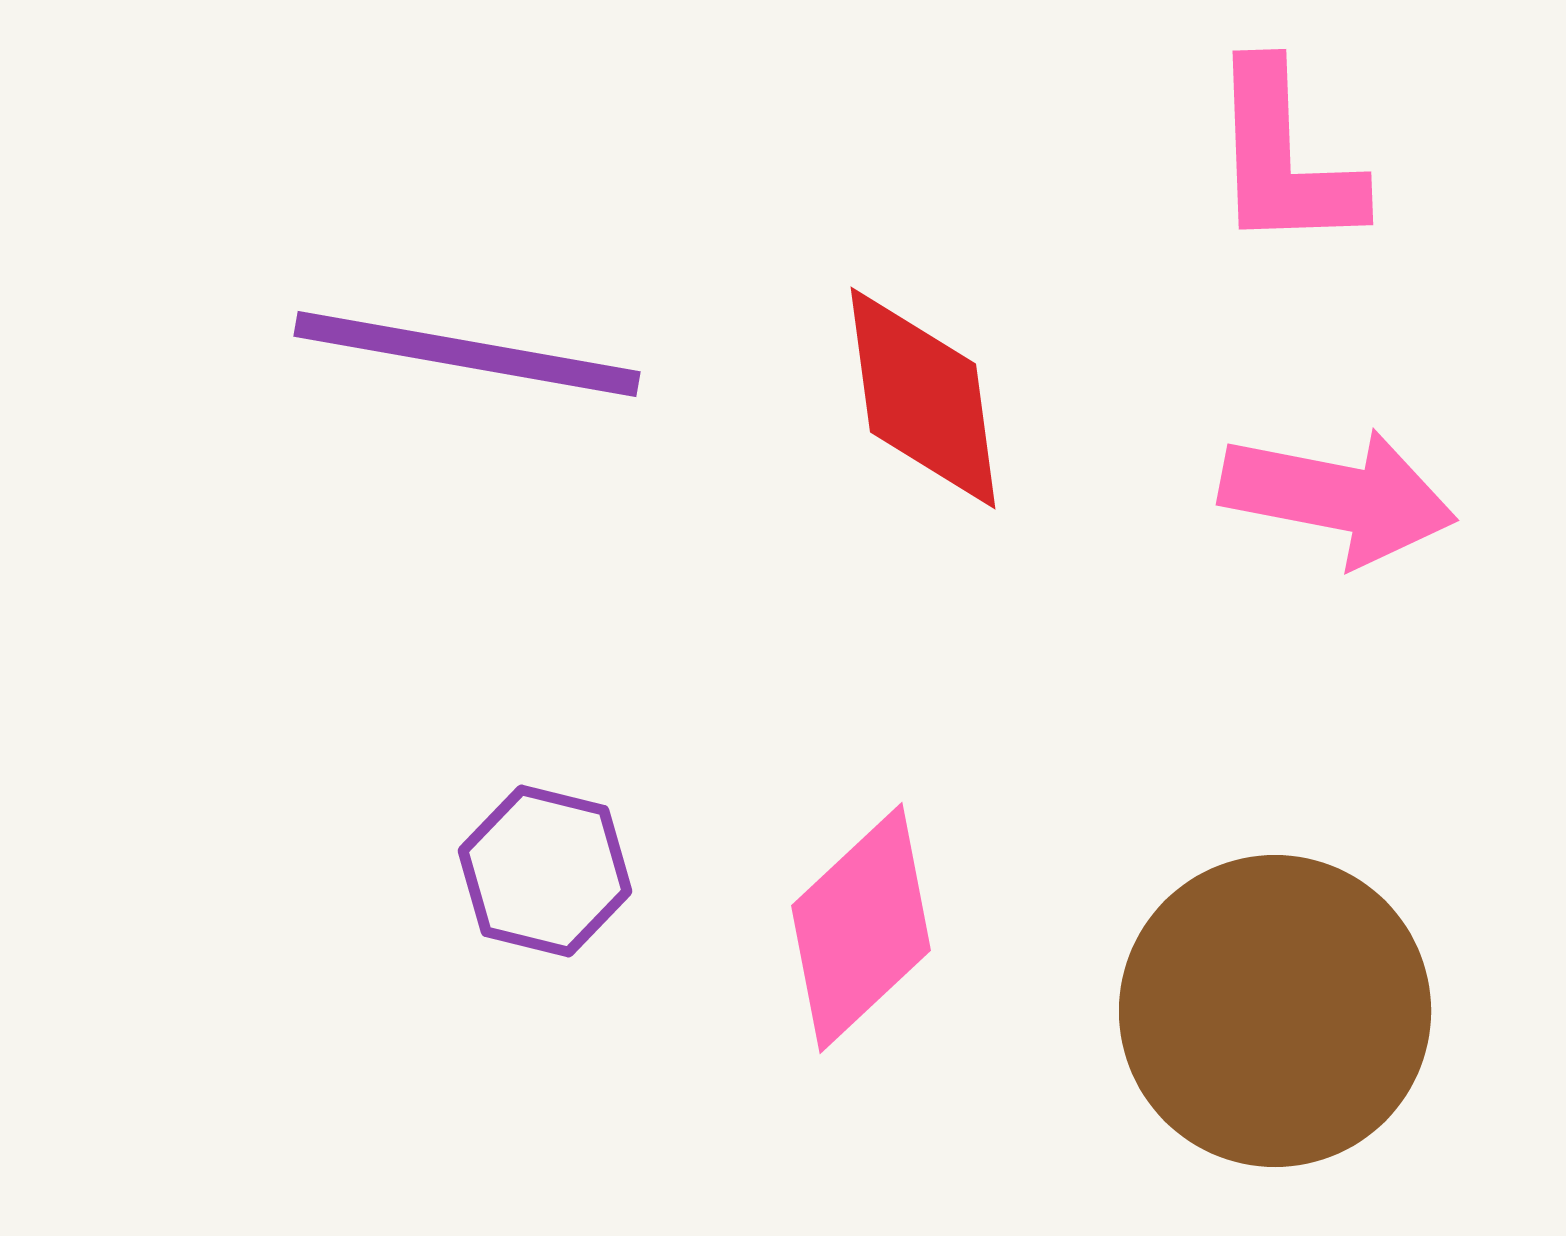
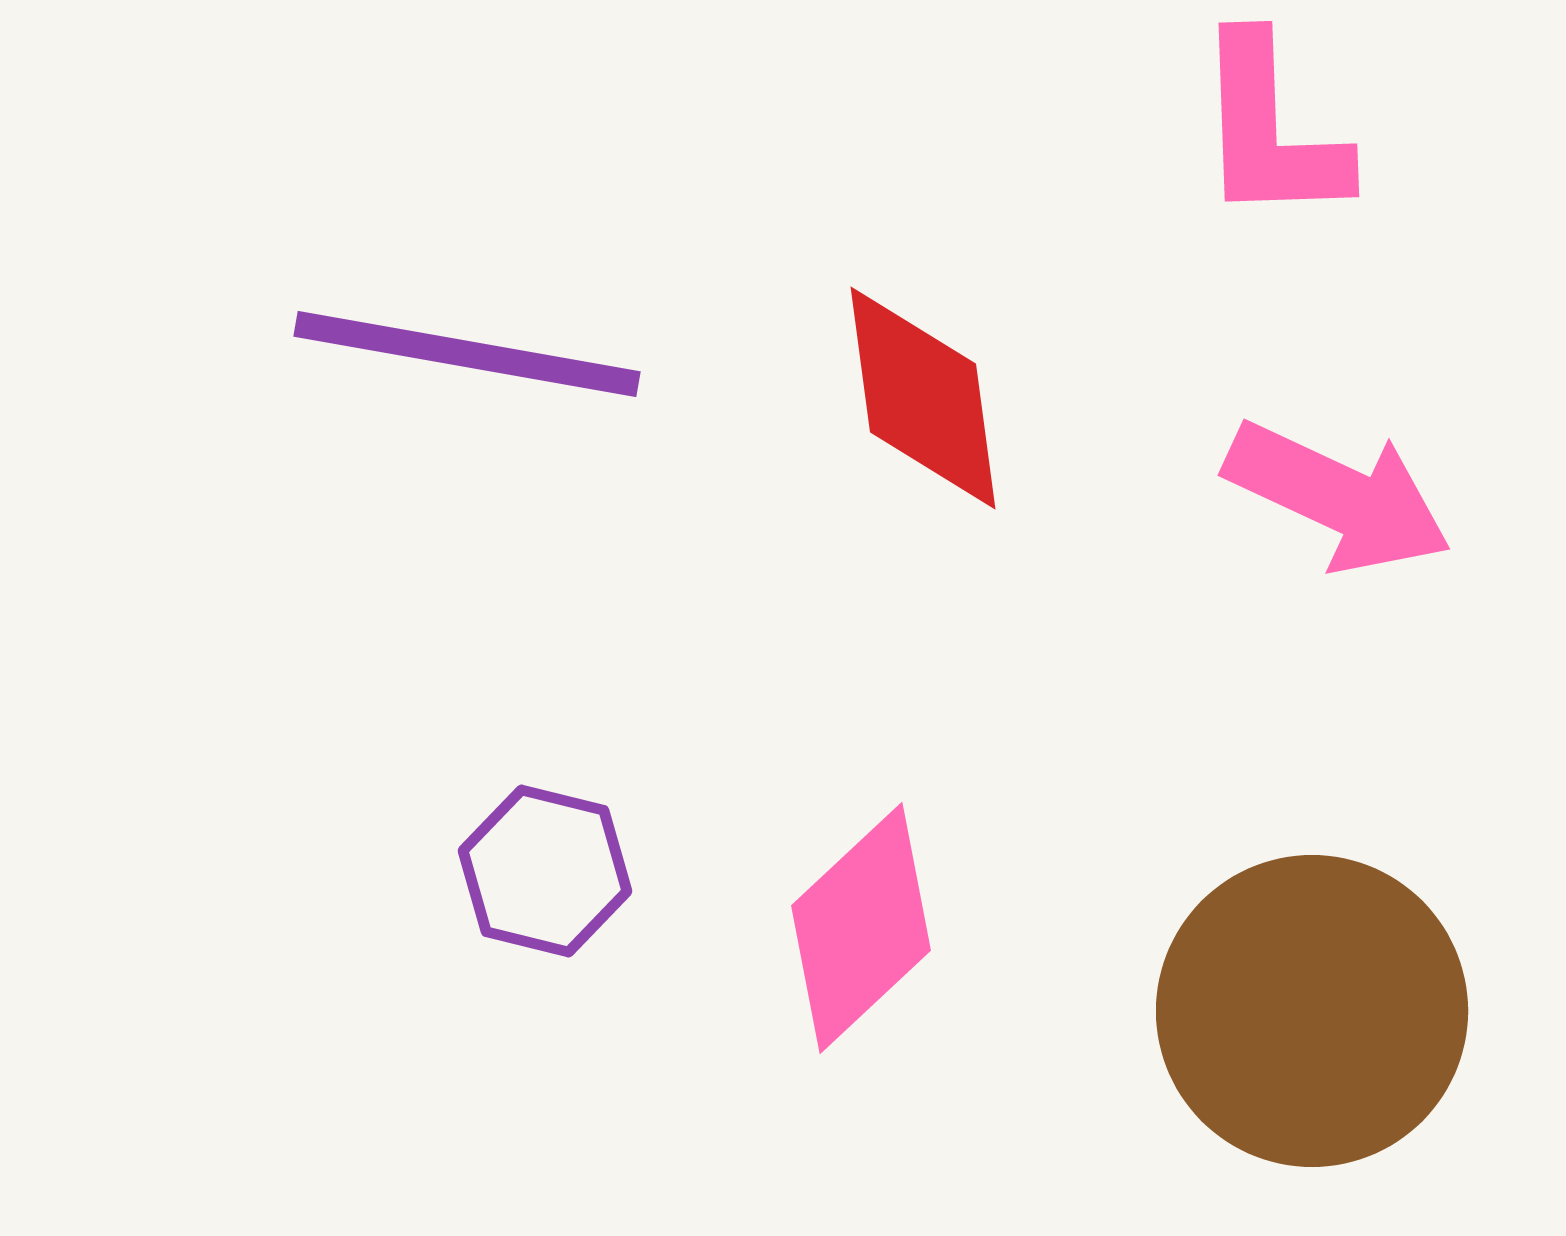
pink L-shape: moved 14 px left, 28 px up
pink arrow: rotated 14 degrees clockwise
brown circle: moved 37 px right
